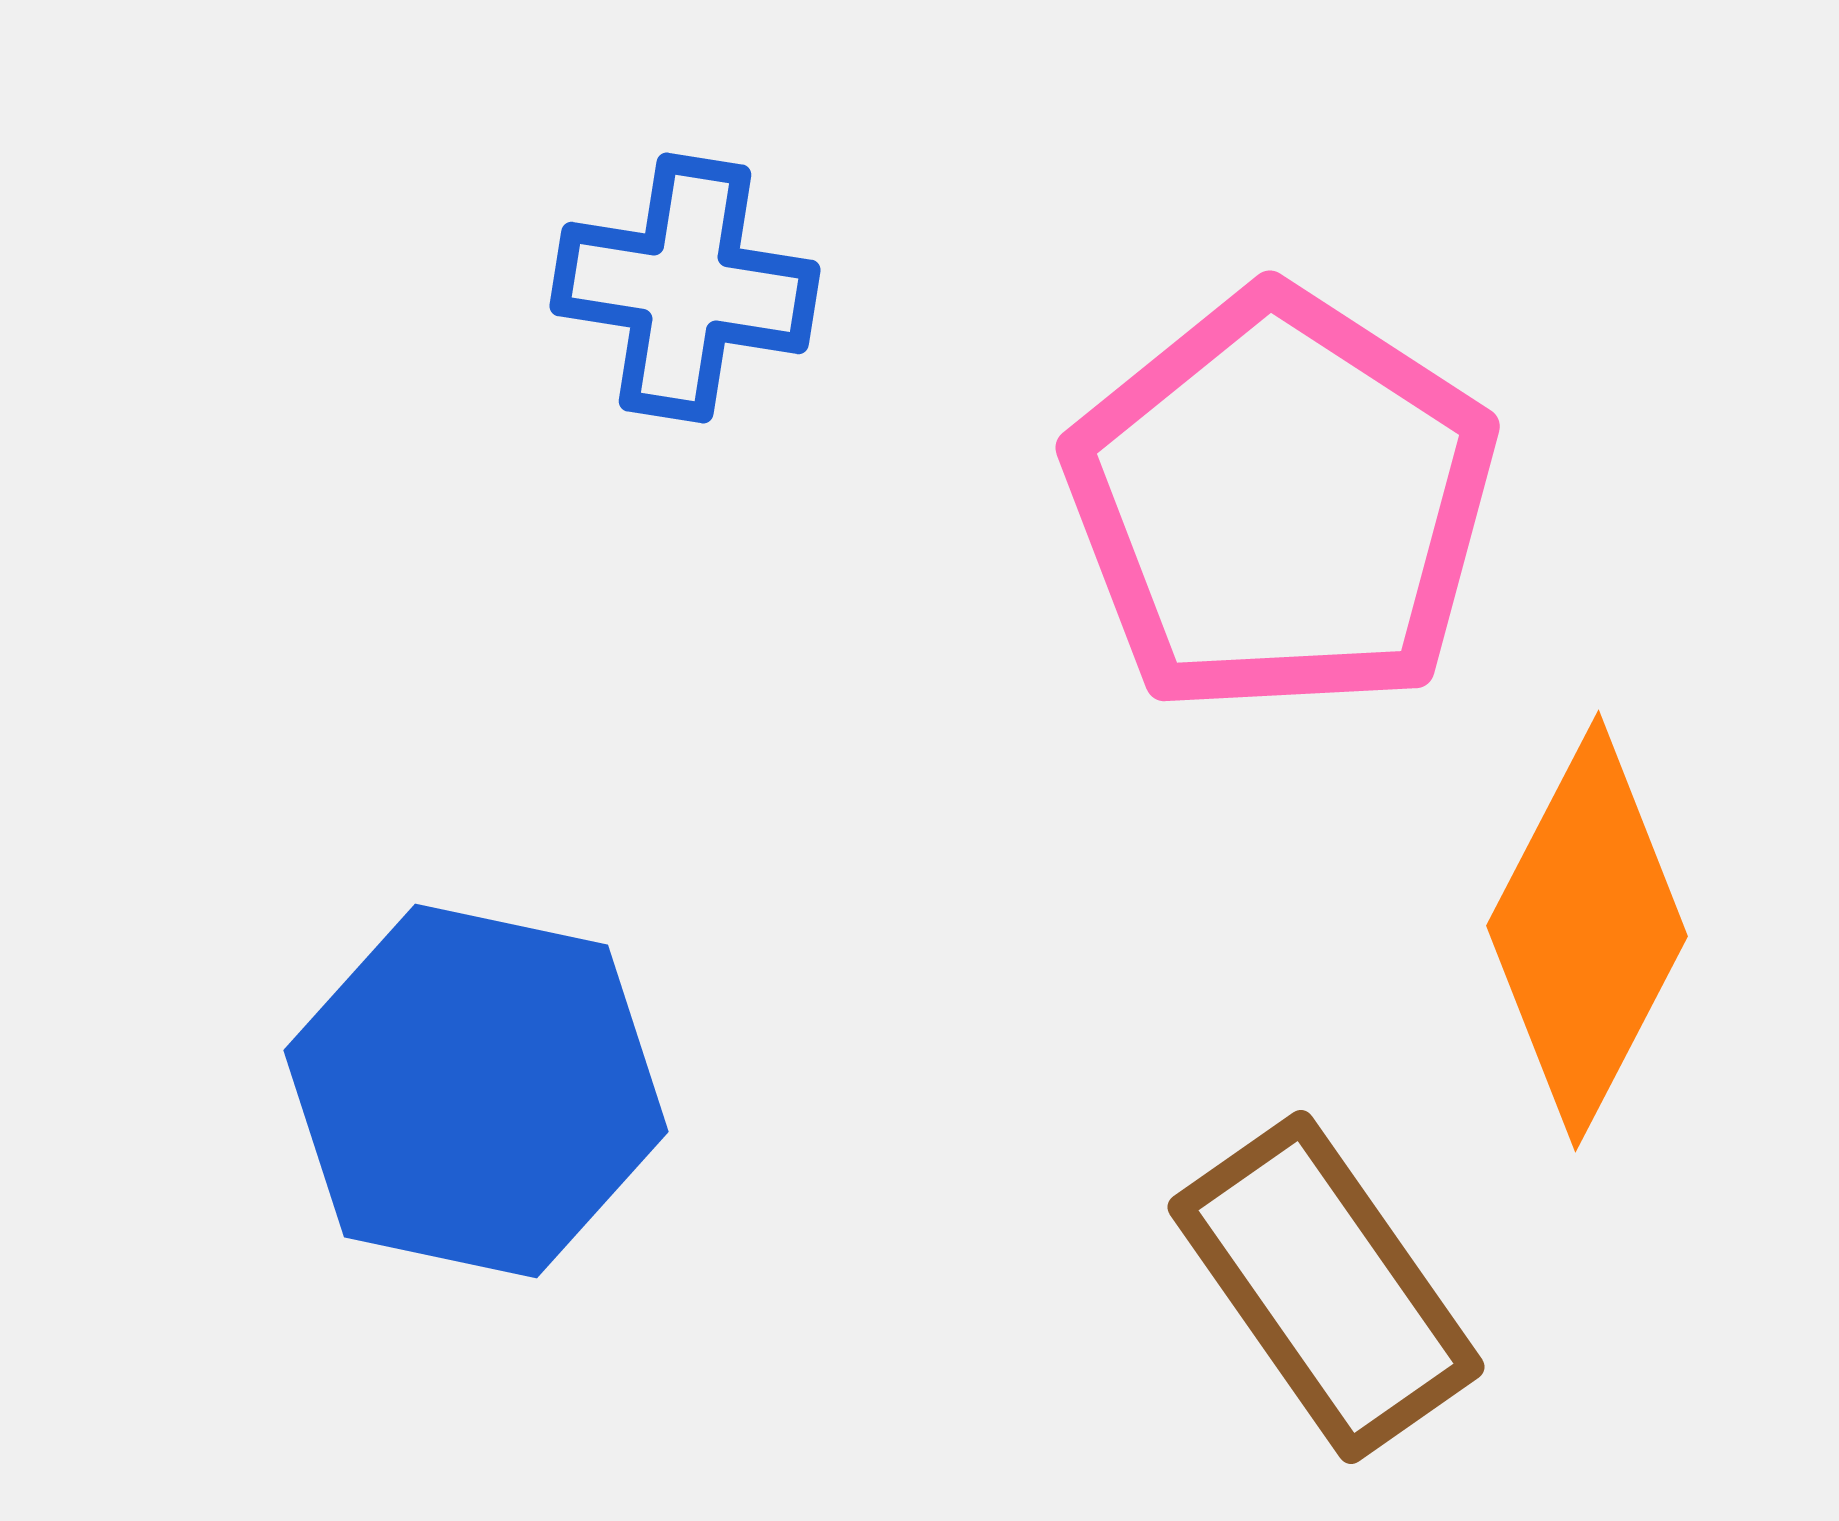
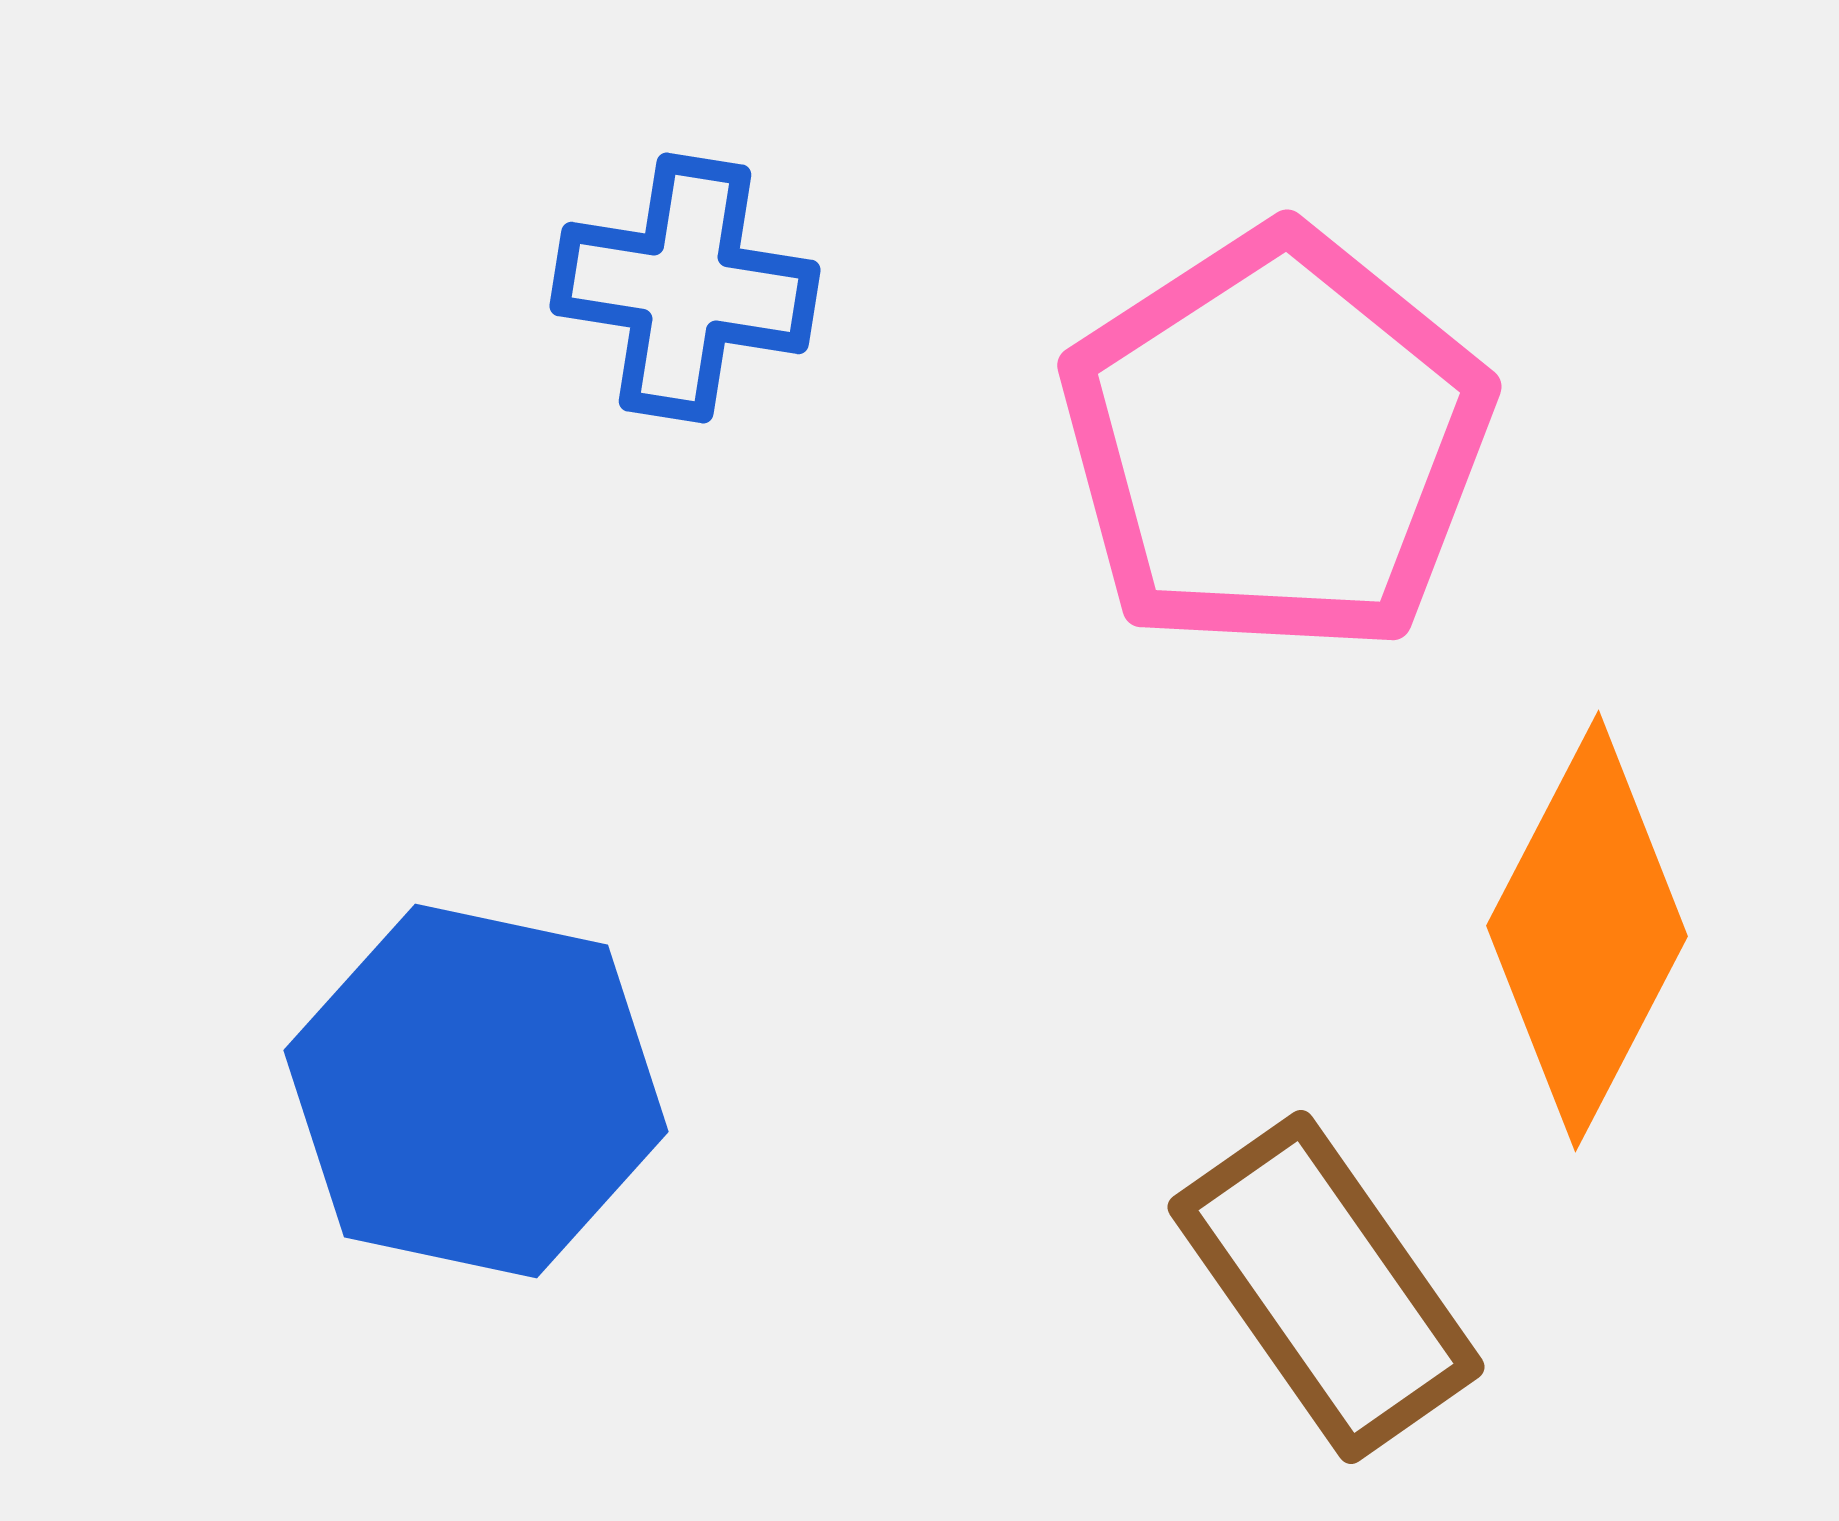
pink pentagon: moved 5 px left, 61 px up; rotated 6 degrees clockwise
